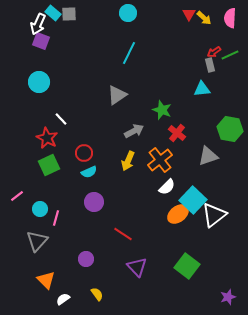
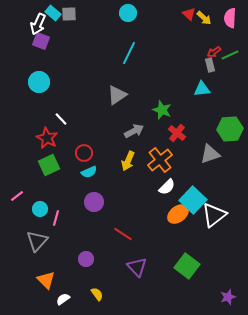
red triangle at (189, 14): rotated 16 degrees counterclockwise
green hexagon at (230, 129): rotated 15 degrees counterclockwise
gray triangle at (208, 156): moved 2 px right, 2 px up
